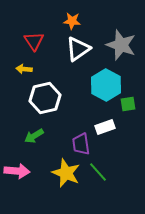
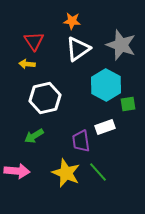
yellow arrow: moved 3 px right, 5 px up
purple trapezoid: moved 3 px up
